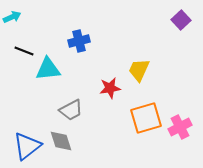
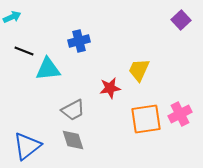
gray trapezoid: moved 2 px right
orange square: moved 1 px down; rotated 8 degrees clockwise
pink cross: moved 13 px up
gray diamond: moved 12 px right, 1 px up
